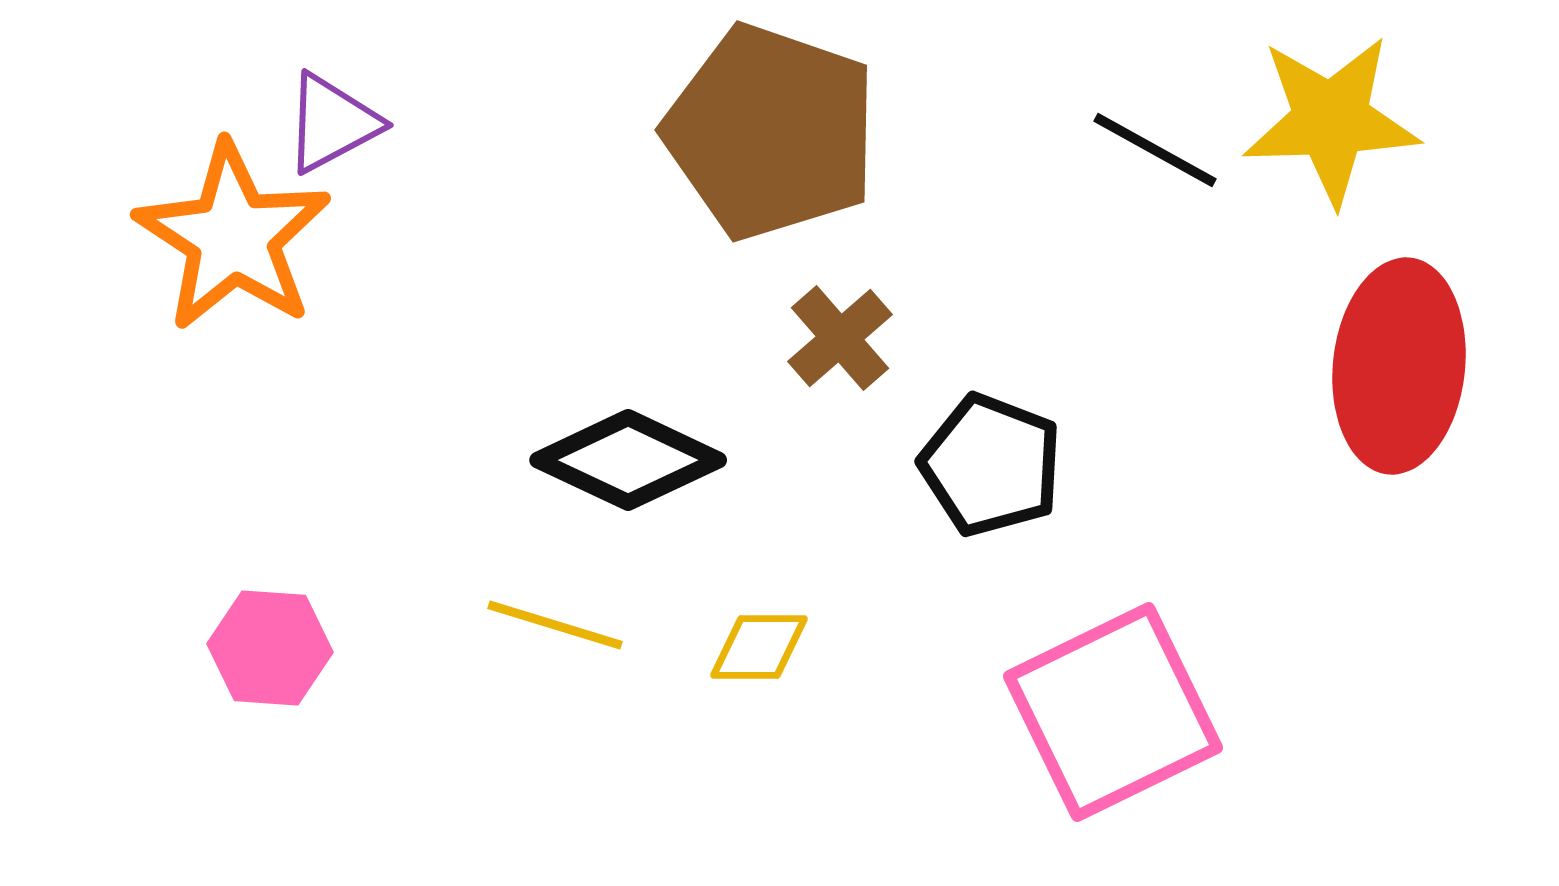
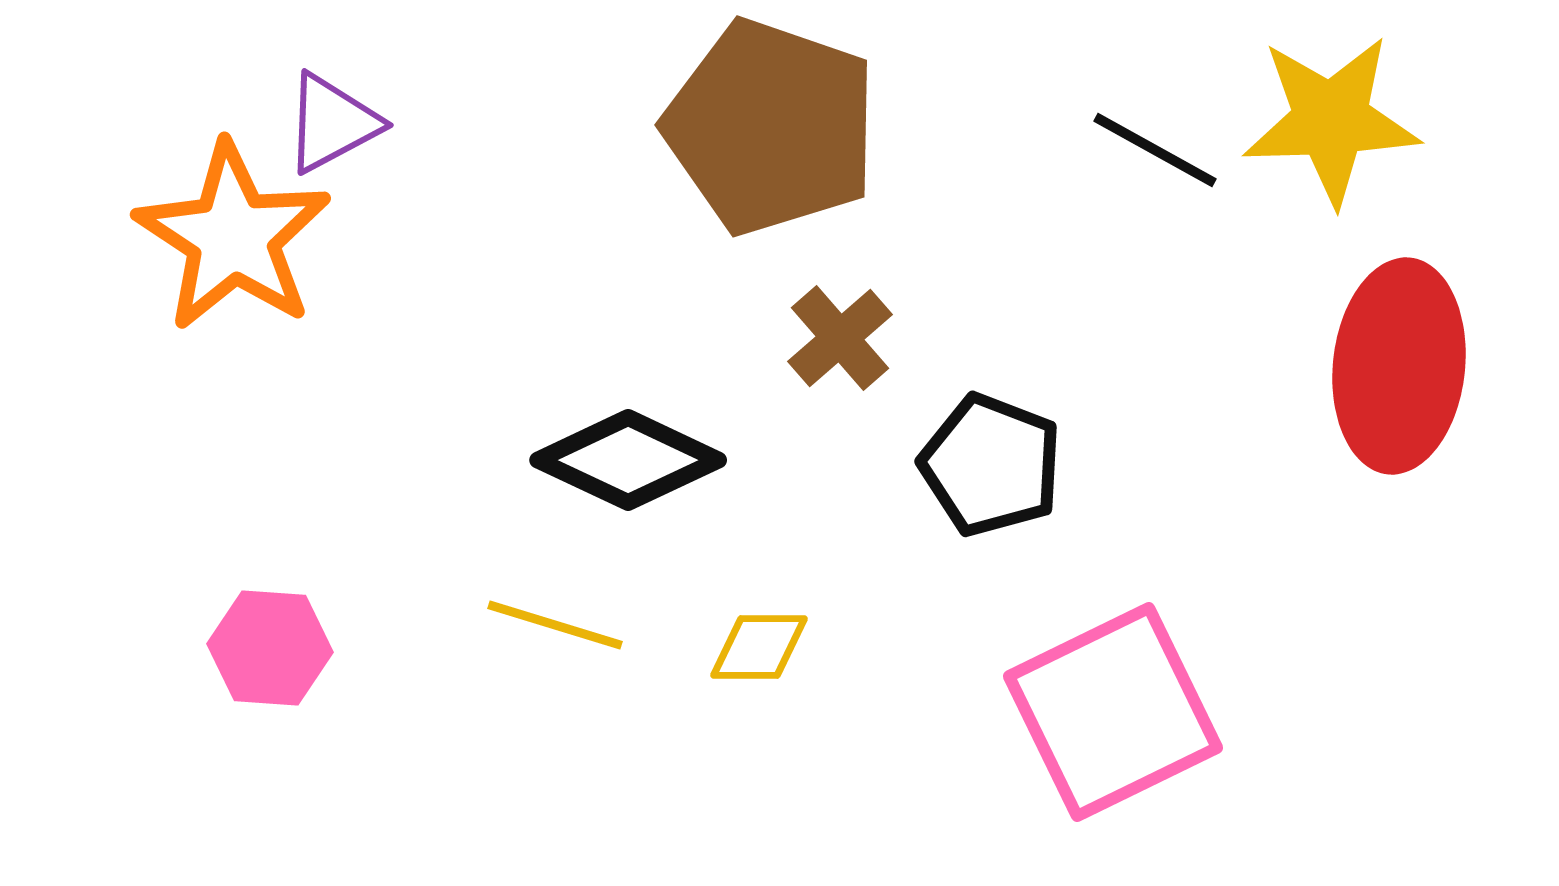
brown pentagon: moved 5 px up
